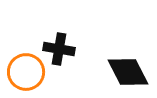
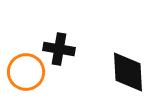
black diamond: rotated 24 degrees clockwise
